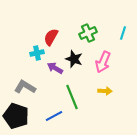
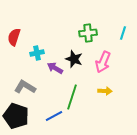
green cross: rotated 18 degrees clockwise
red semicircle: moved 37 px left; rotated 12 degrees counterclockwise
green line: rotated 40 degrees clockwise
